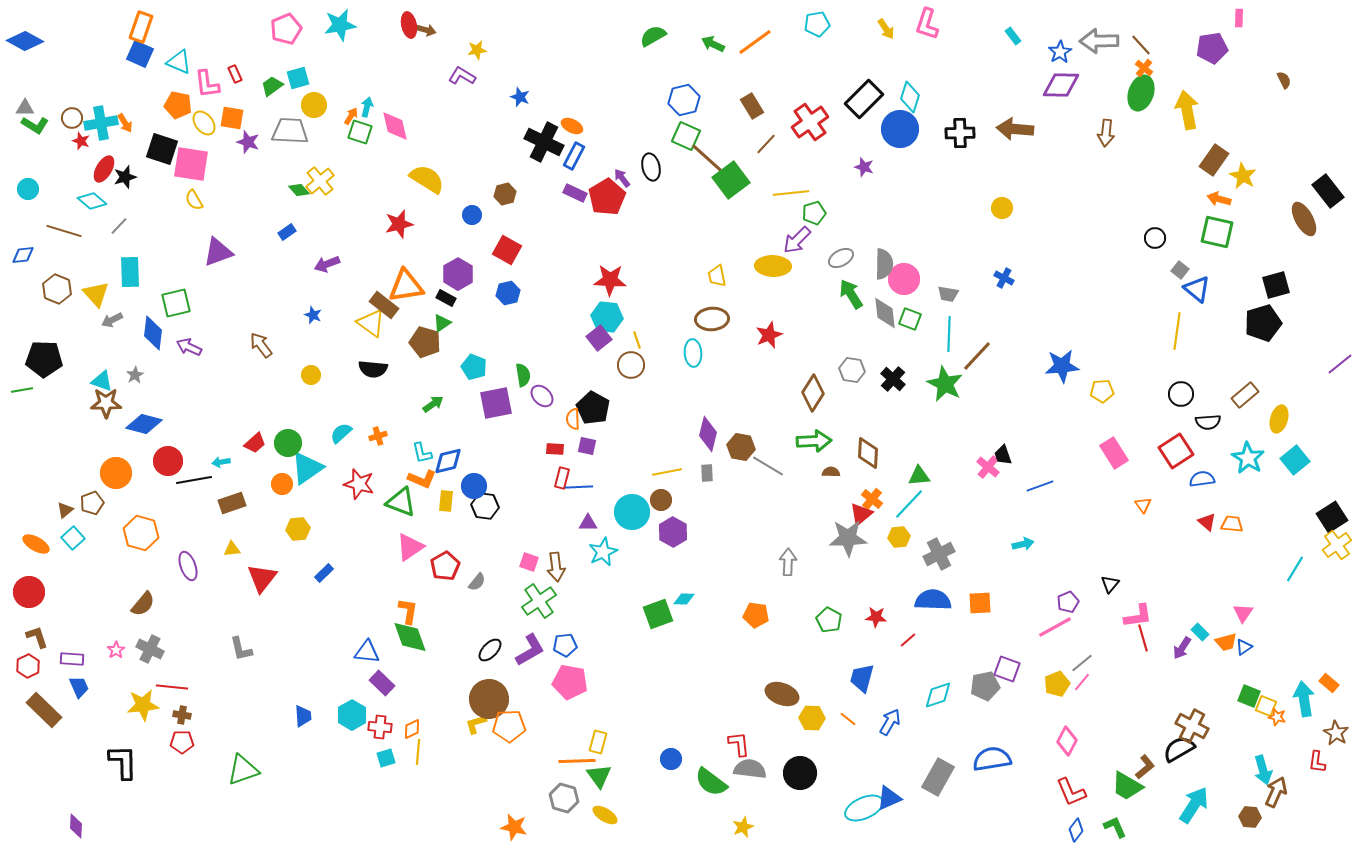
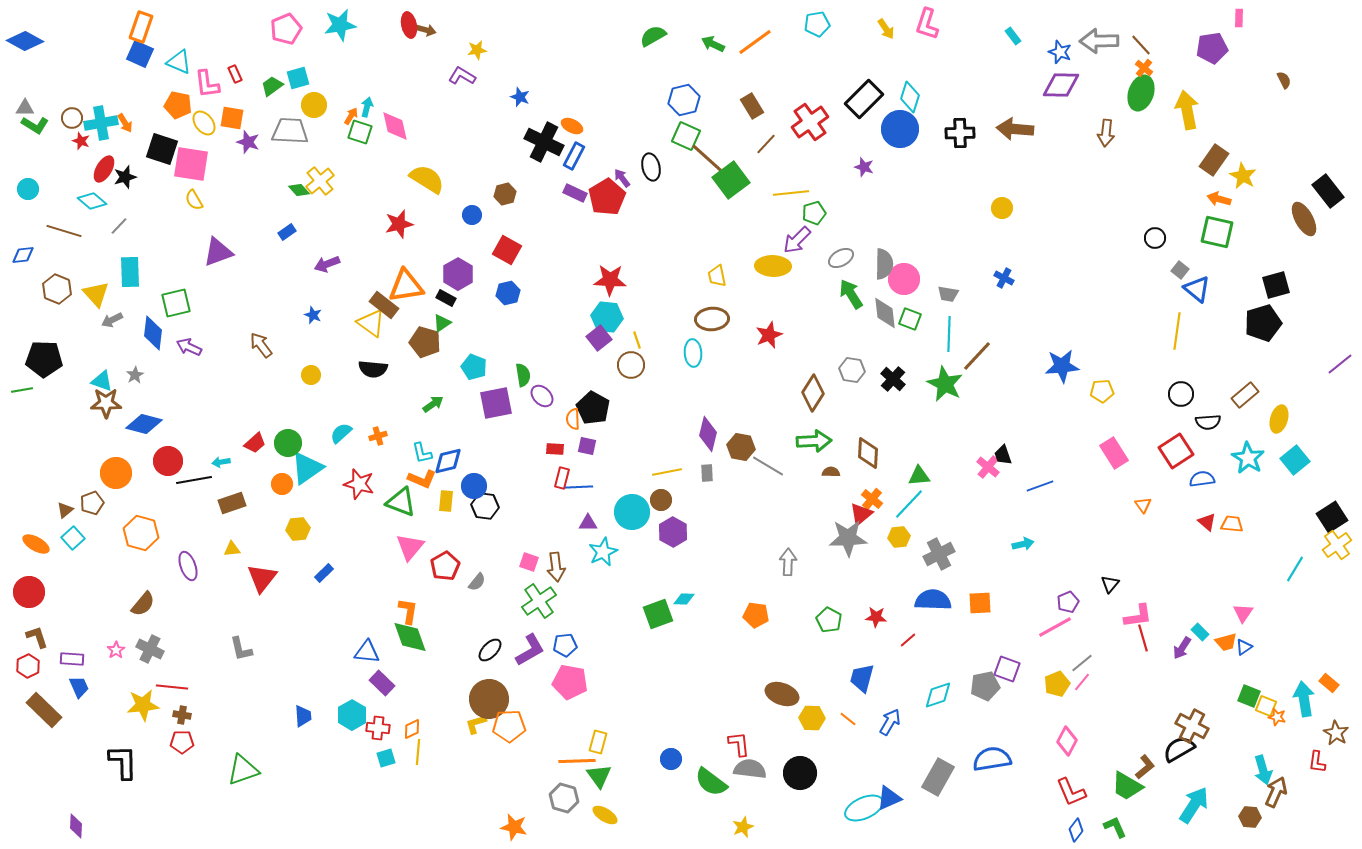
blue star at (1060, 52): rotated 20 degrees counterclockwise
pink triangle at (410, 547): rotated 16 degrees counterclockwise
red cross at (380, 727): moved 2 px left, 1 px down
